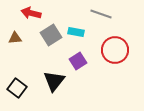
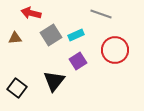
cyan rectangle: moved 3 px down; rotated 35 degrees counterclockwise
